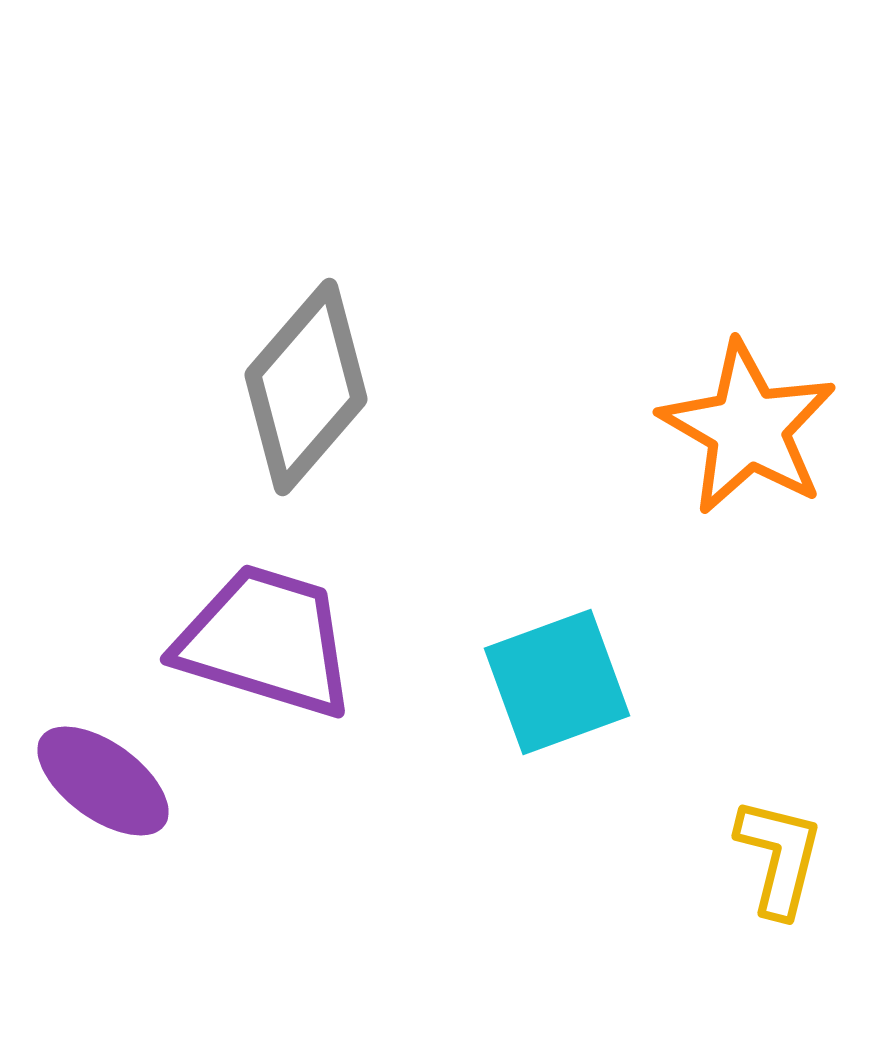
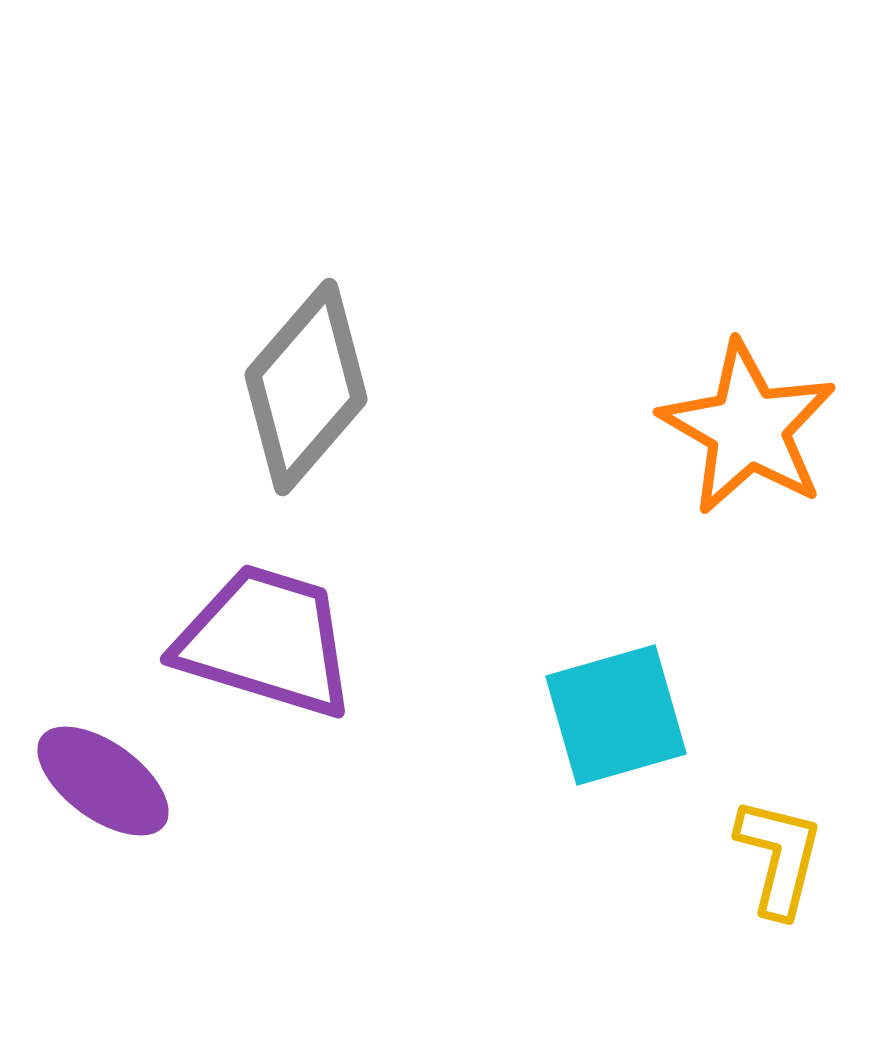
cyan square: moved 59 px right, 33 px down; rotated 4 degrees clockwise
